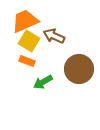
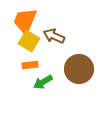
orange trapezoid: rotated 44 degrees counterclockwise
orange rectangle: moved 3 px right, 4 px down; rotated 28 degrees counterclockwise
